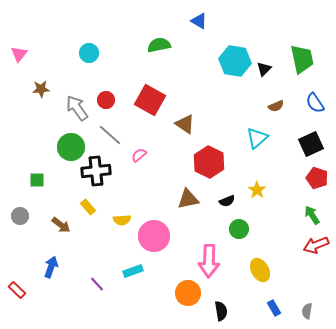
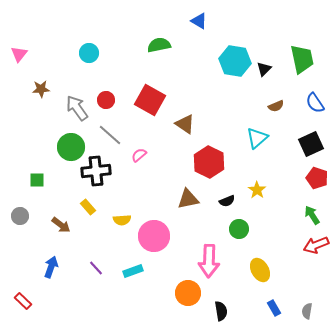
purple line at (97, 284): moved 1 px left, 16 px up
red rectangle at (17, 290): moved 6 px right, 11 px down
